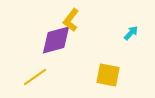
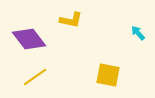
yellow L-shape: rotated 115 degrees counterclockwise
cyan arrow: moved 7 px right; rotated 84 degrees counterclockwise
purple diamond: moved 27 px left, 1 px up; rotated 68 degrees clockwise
